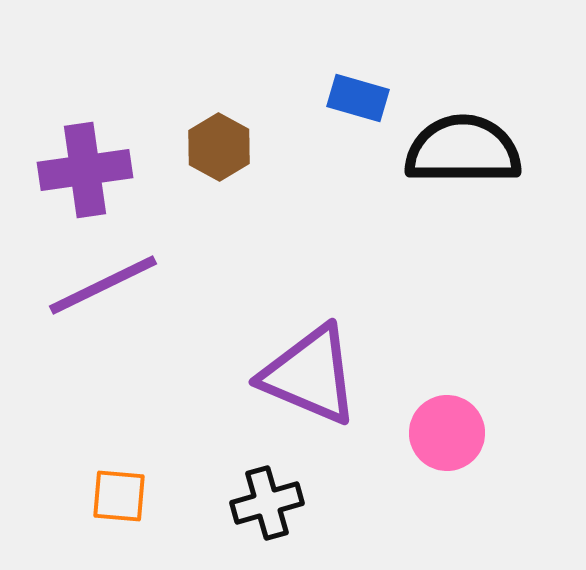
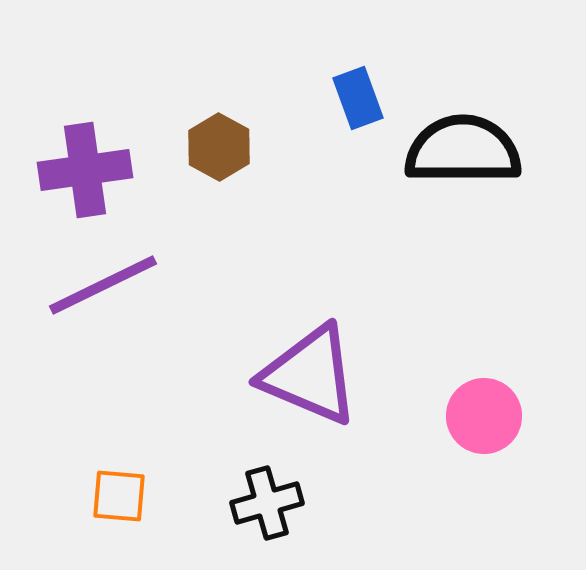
blue rectangle: rotated 54 degrees clockwise
pink circle: moved 37 px right, 17 px up
